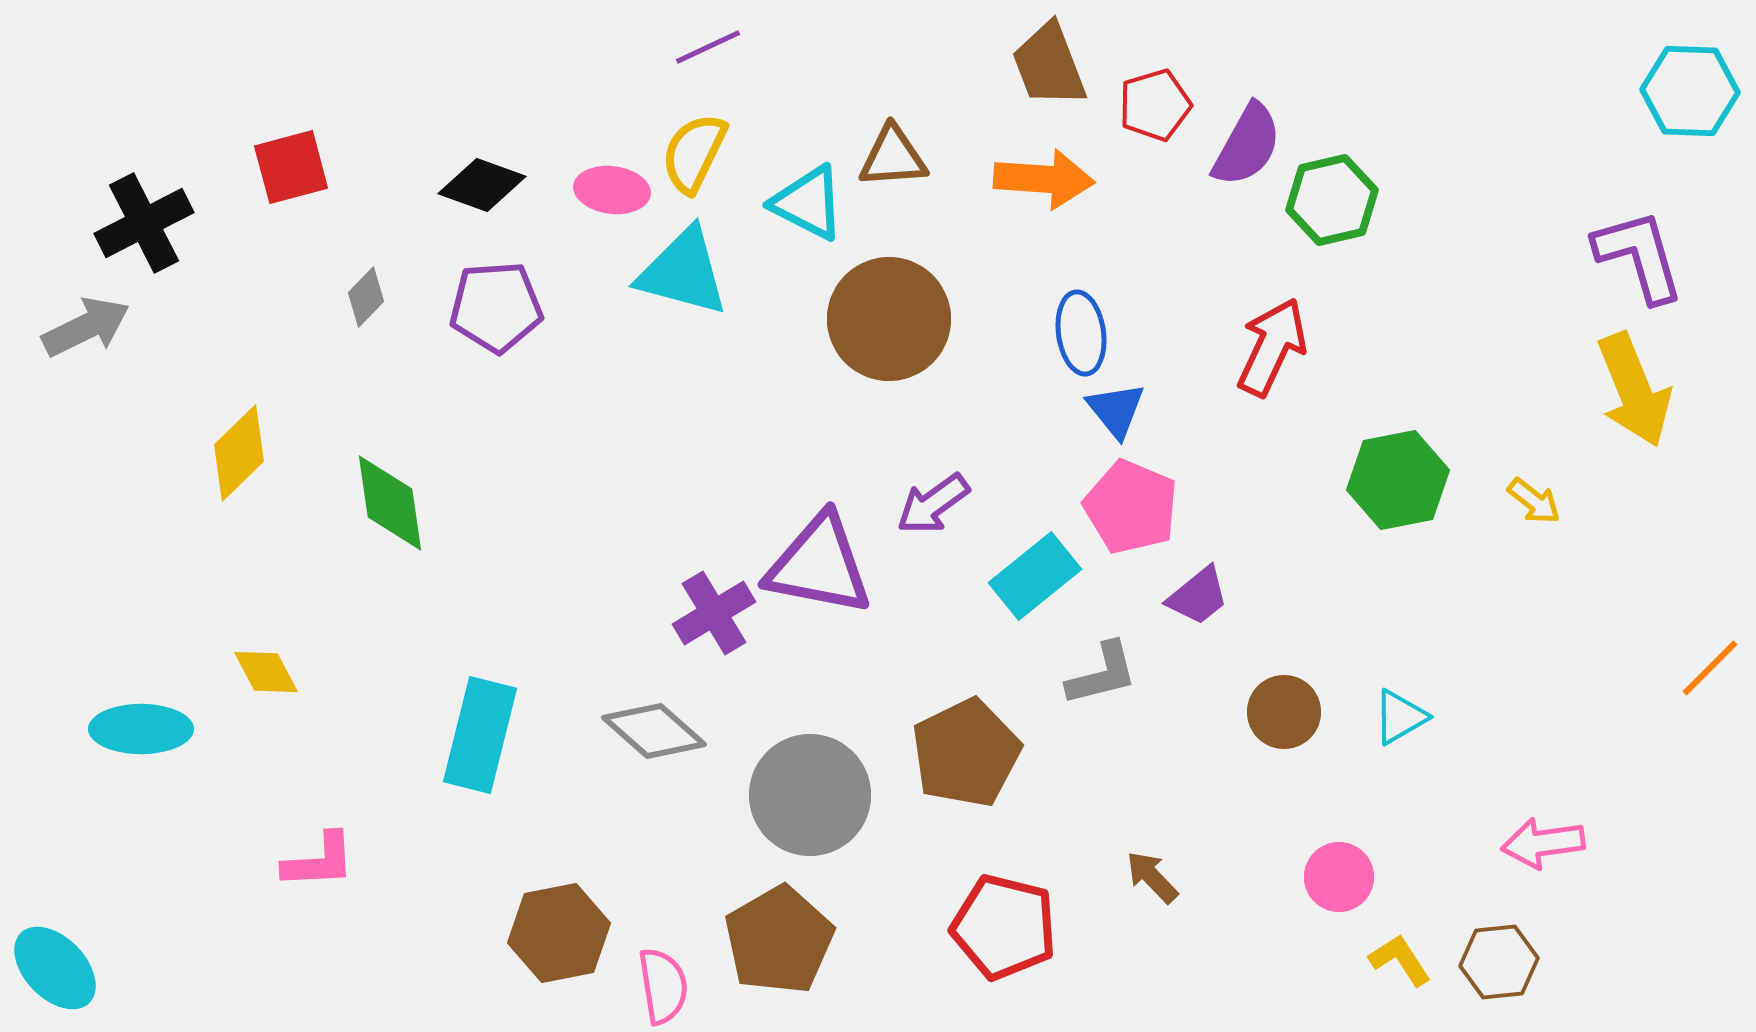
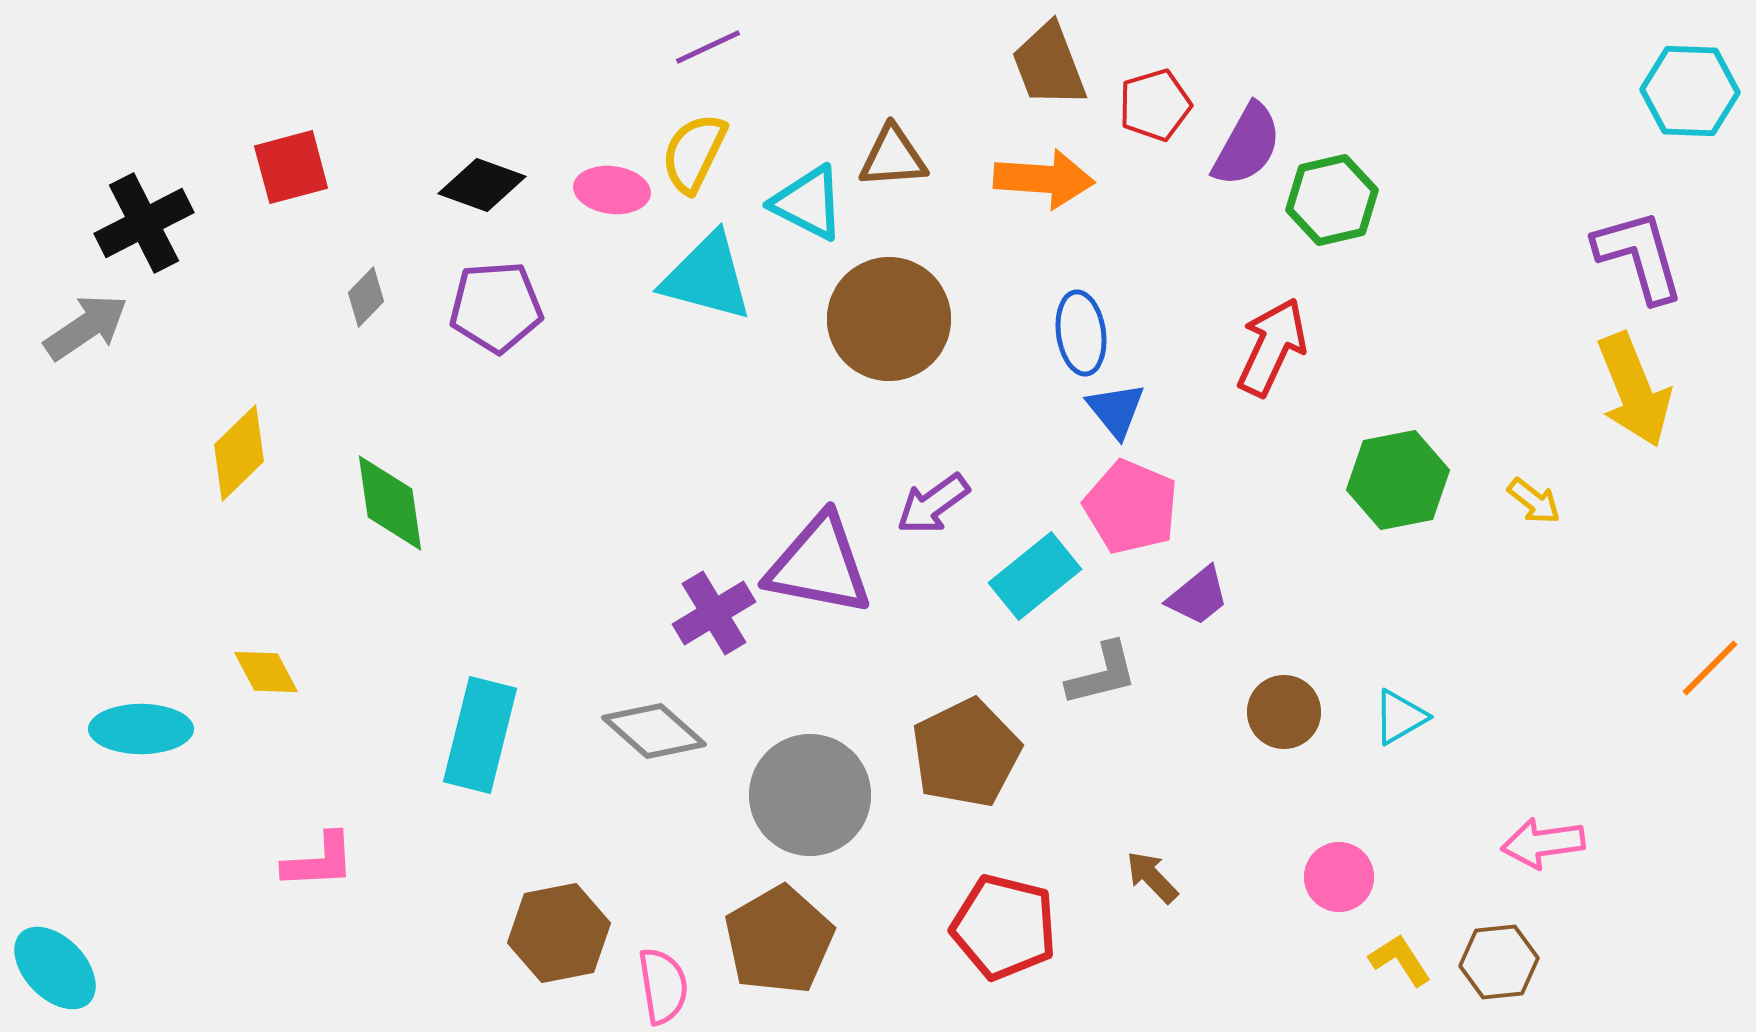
cyan triangle at (683, 272): moved 24 px right, 5 px down
gray arrow at (86, 327): rotated 8 degrees counterclockwise
